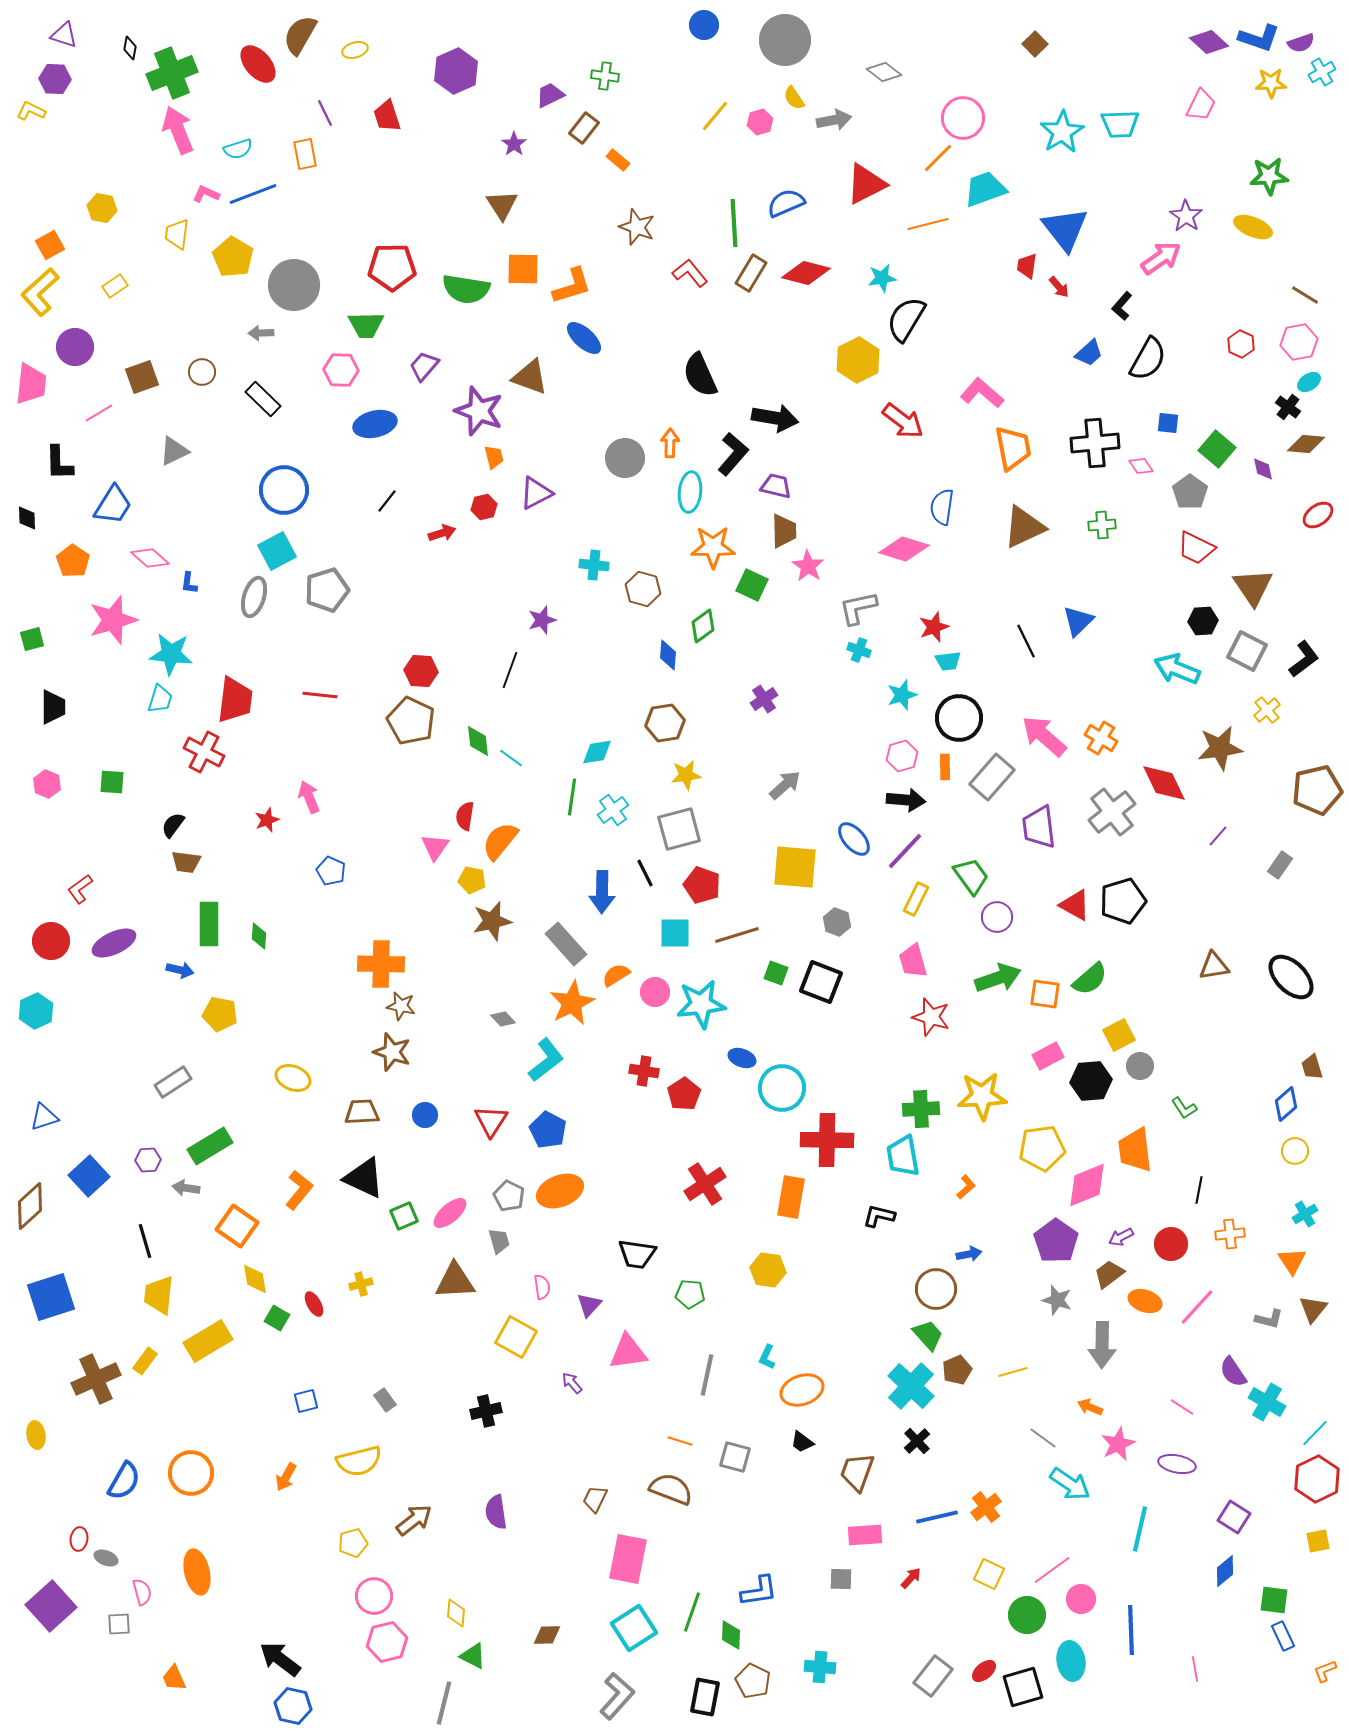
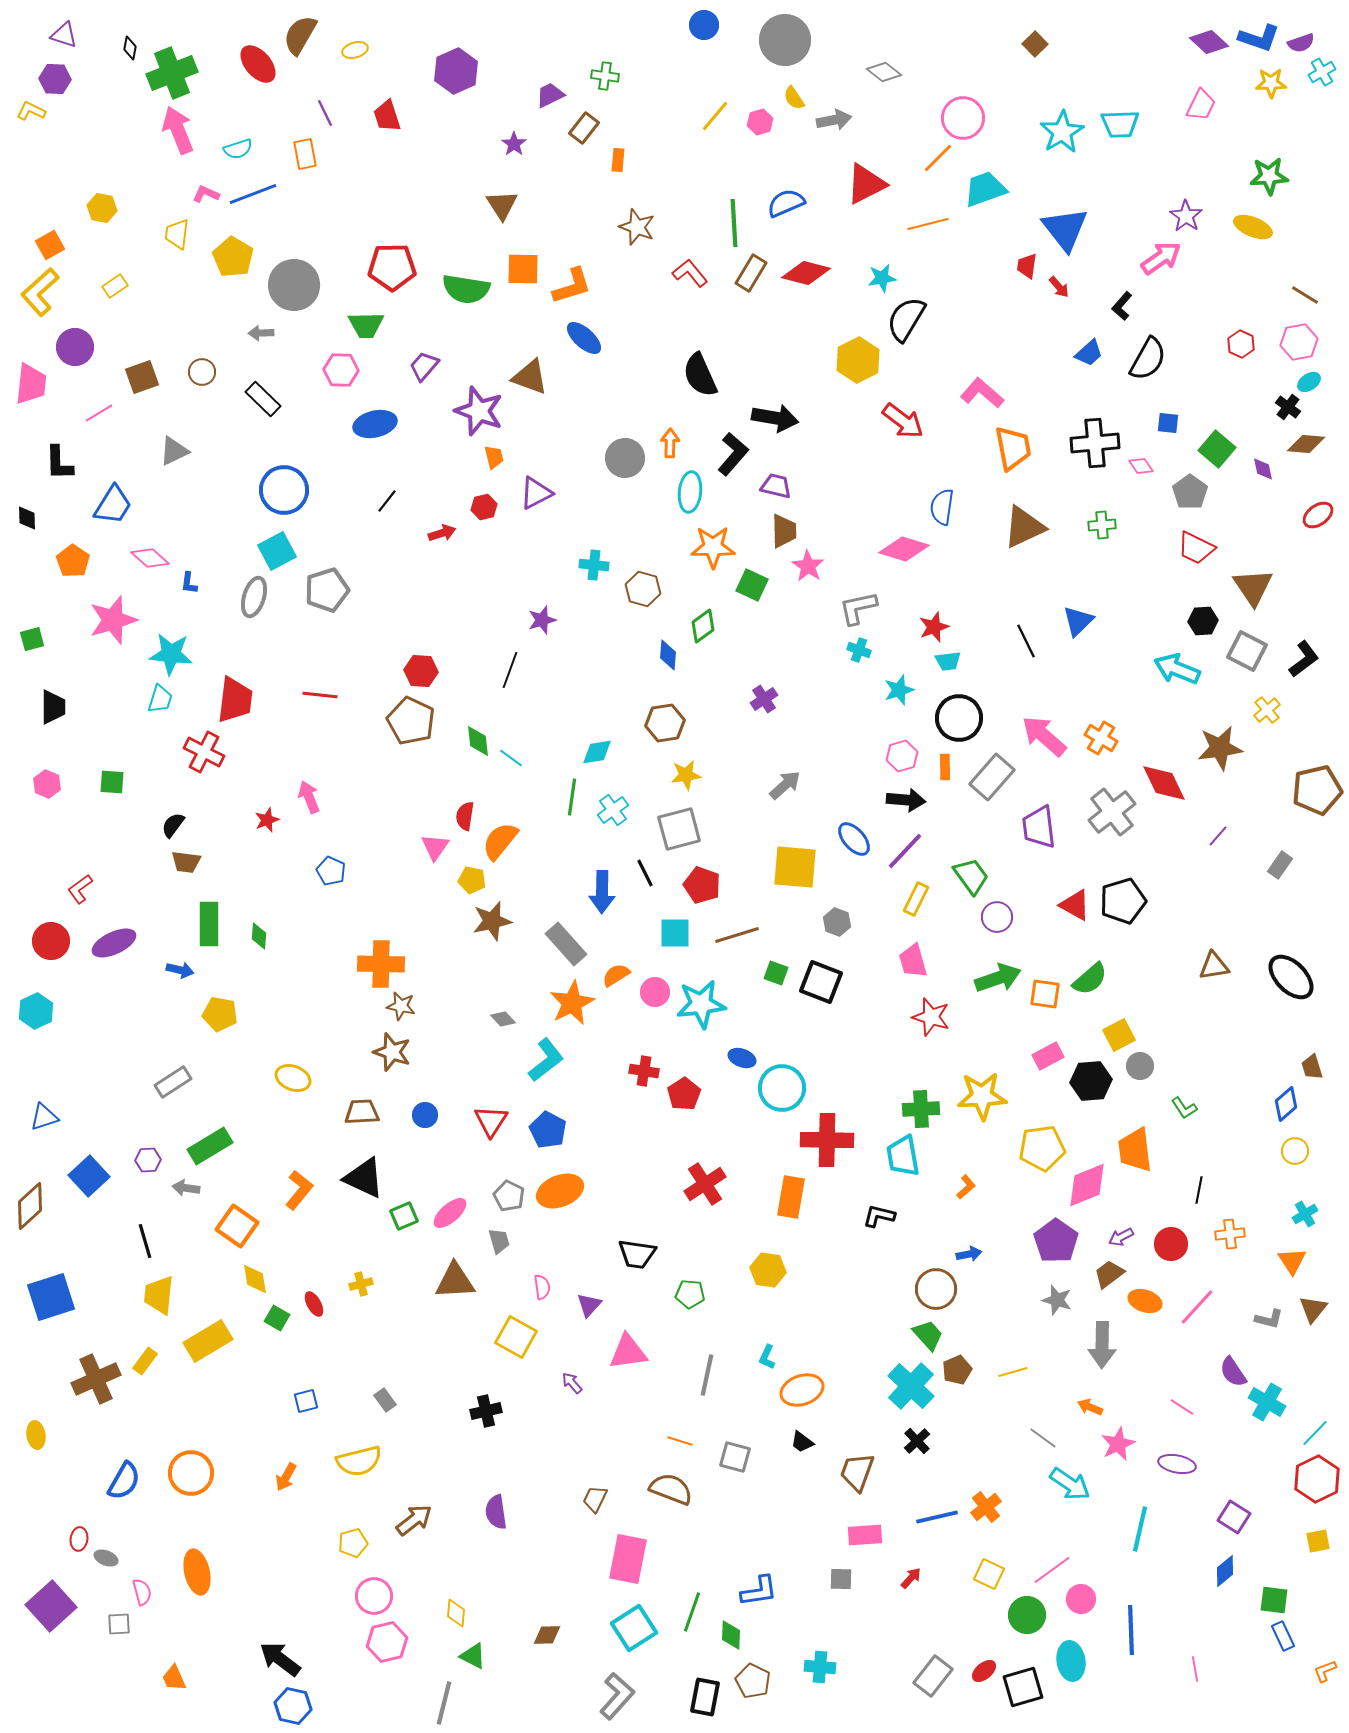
orange rectangle at (618, 160): rotated 55 degrees clockwise
cyan star at (902, 695): moved 3 px left, 5 px up
